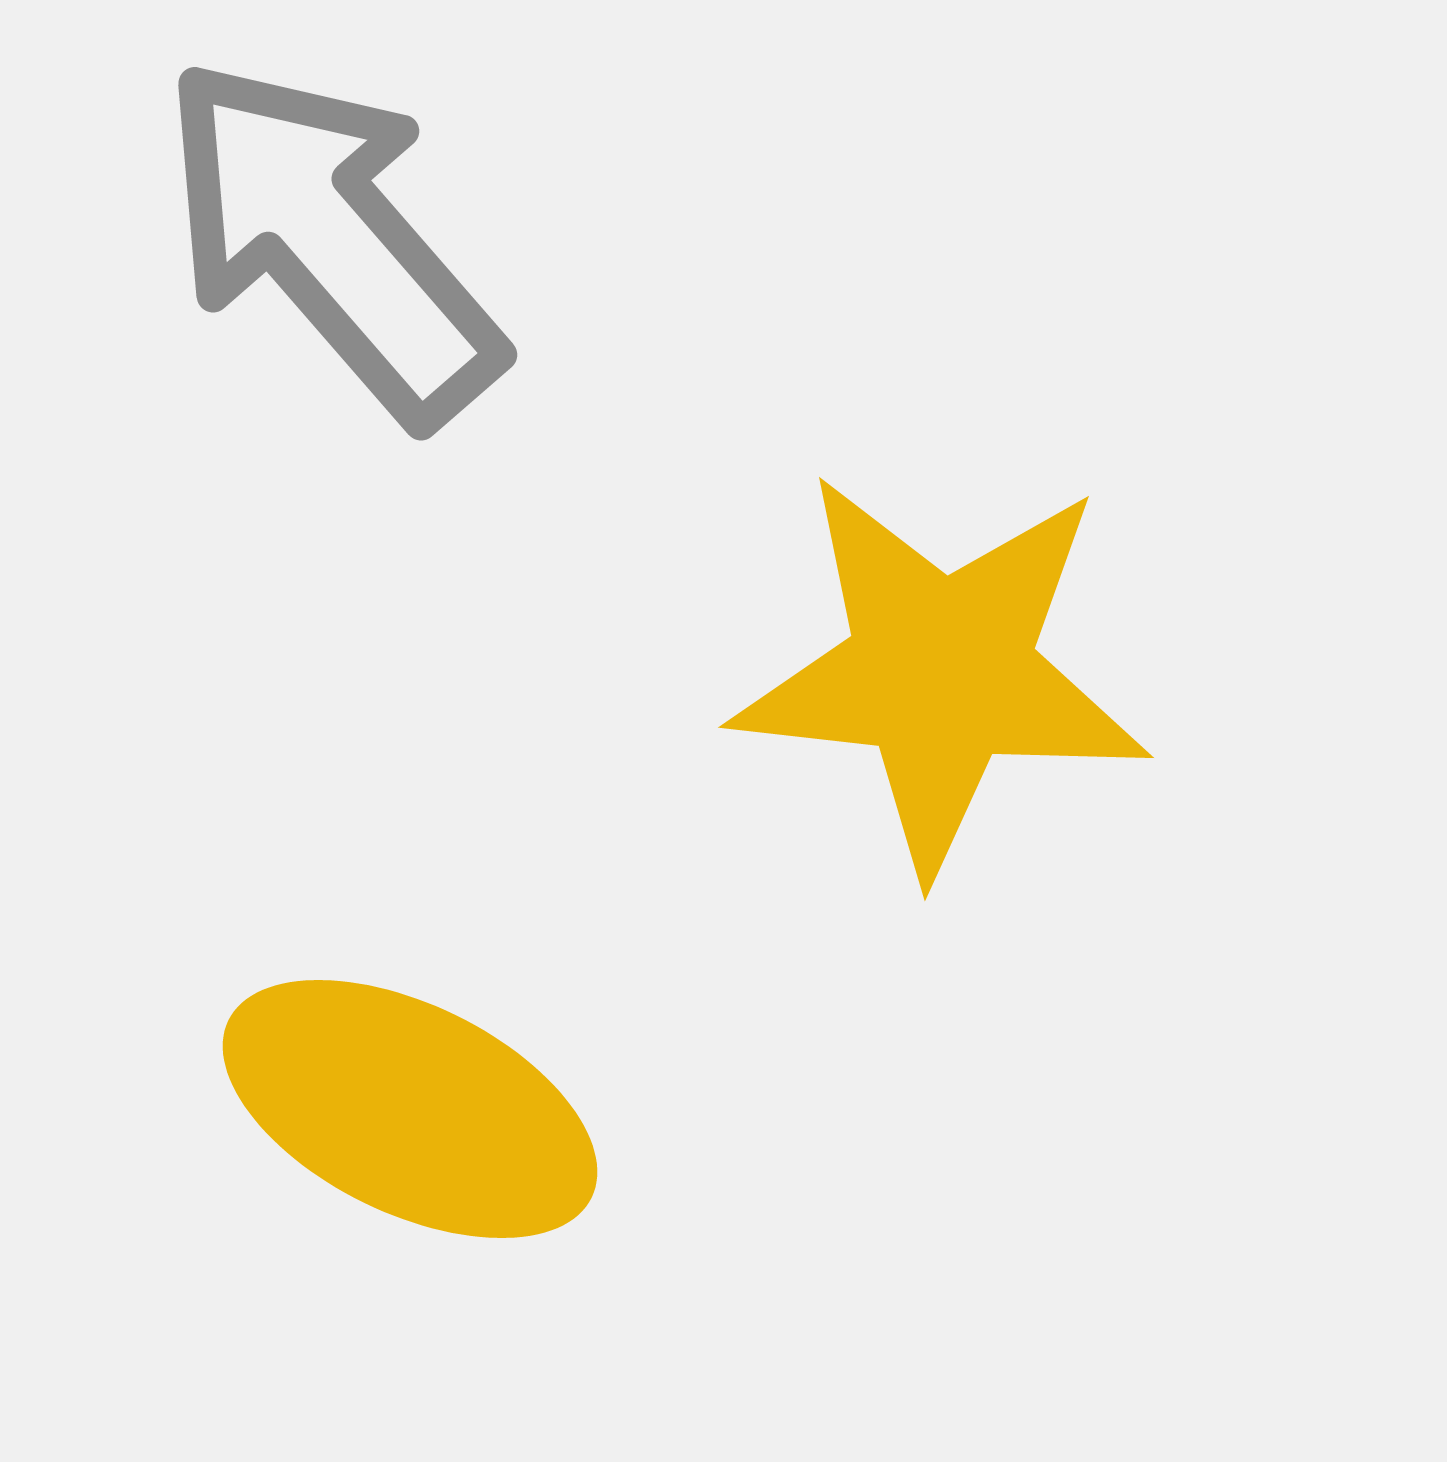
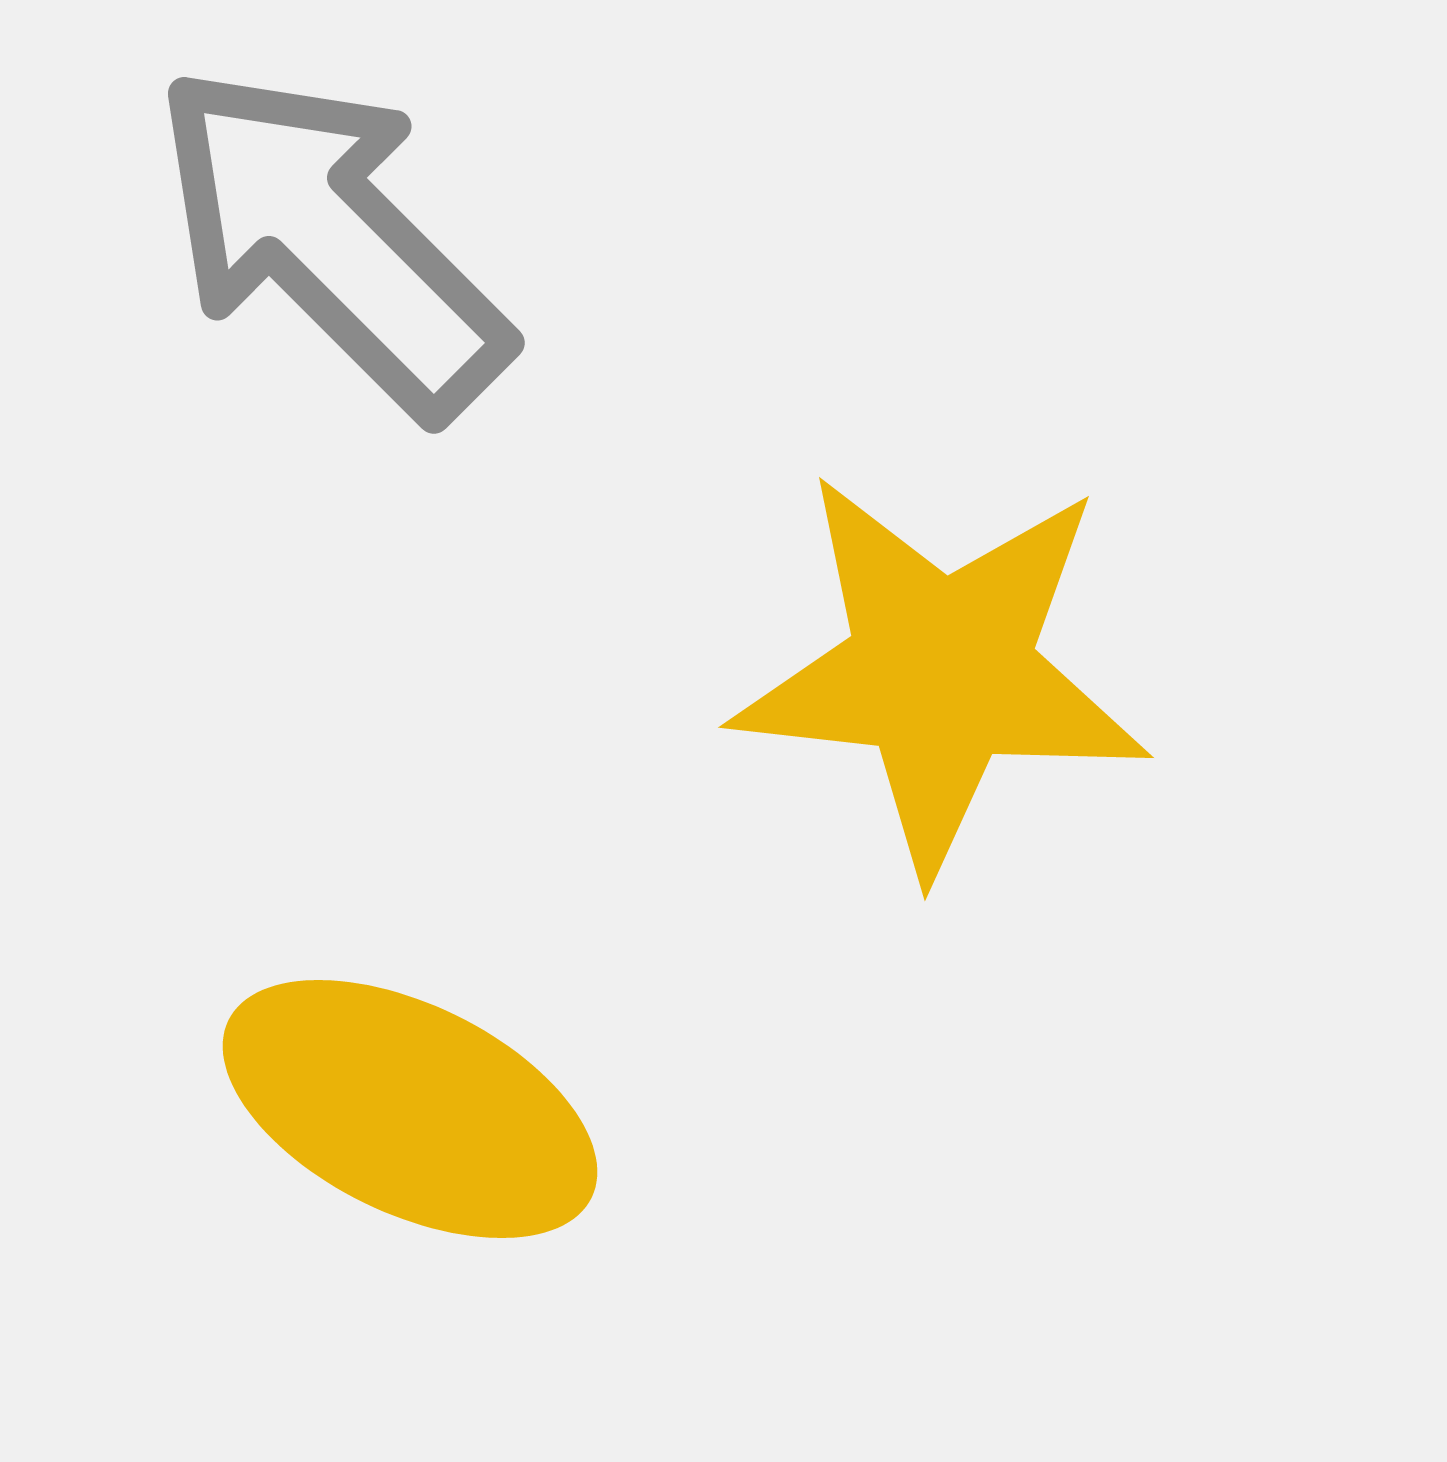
gray arrow: rotated 4 degrees counterclockwise
